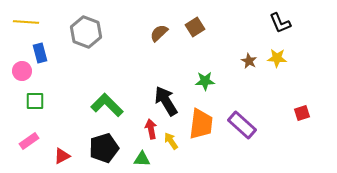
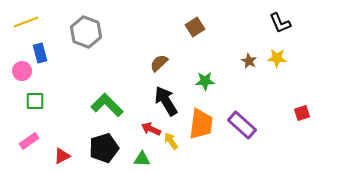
yellow line: rotated 25 degrees counterclockwise
brown semicircle: moved 30 px down
red arrow: rotated 54 degrees counterclockwise
